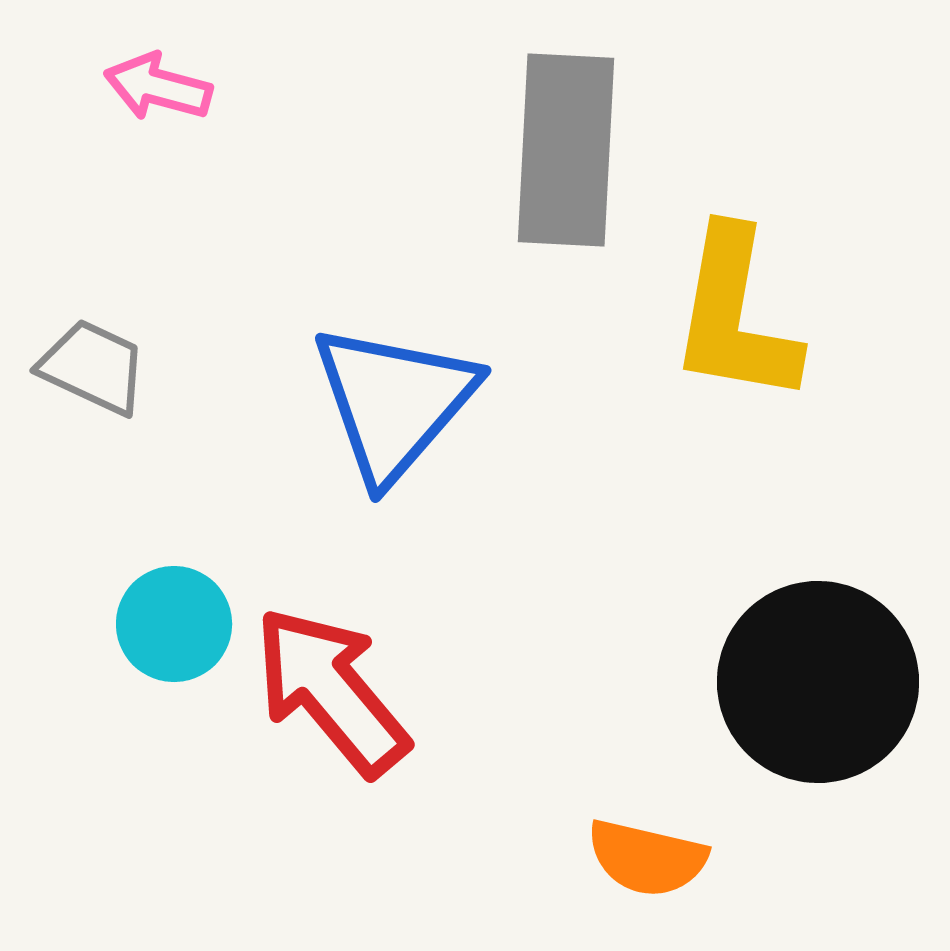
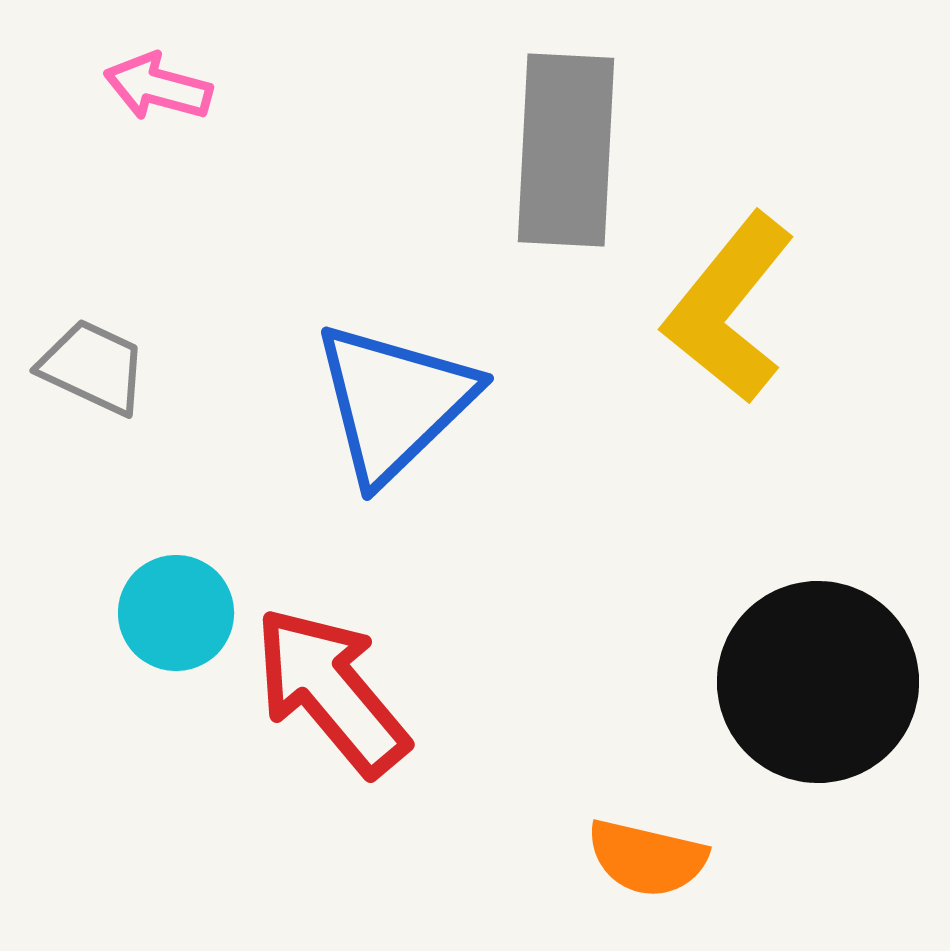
yellow L-shape: moved 6 px left, 8 px up; rotated 29 degrees clockwise
blue triangle: rotated 5 degrees clockwise
cyan circle: moved 2 px right, 11 px up
